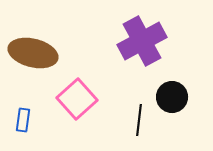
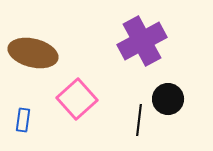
black circle: moved 4 px left, 2 px down
